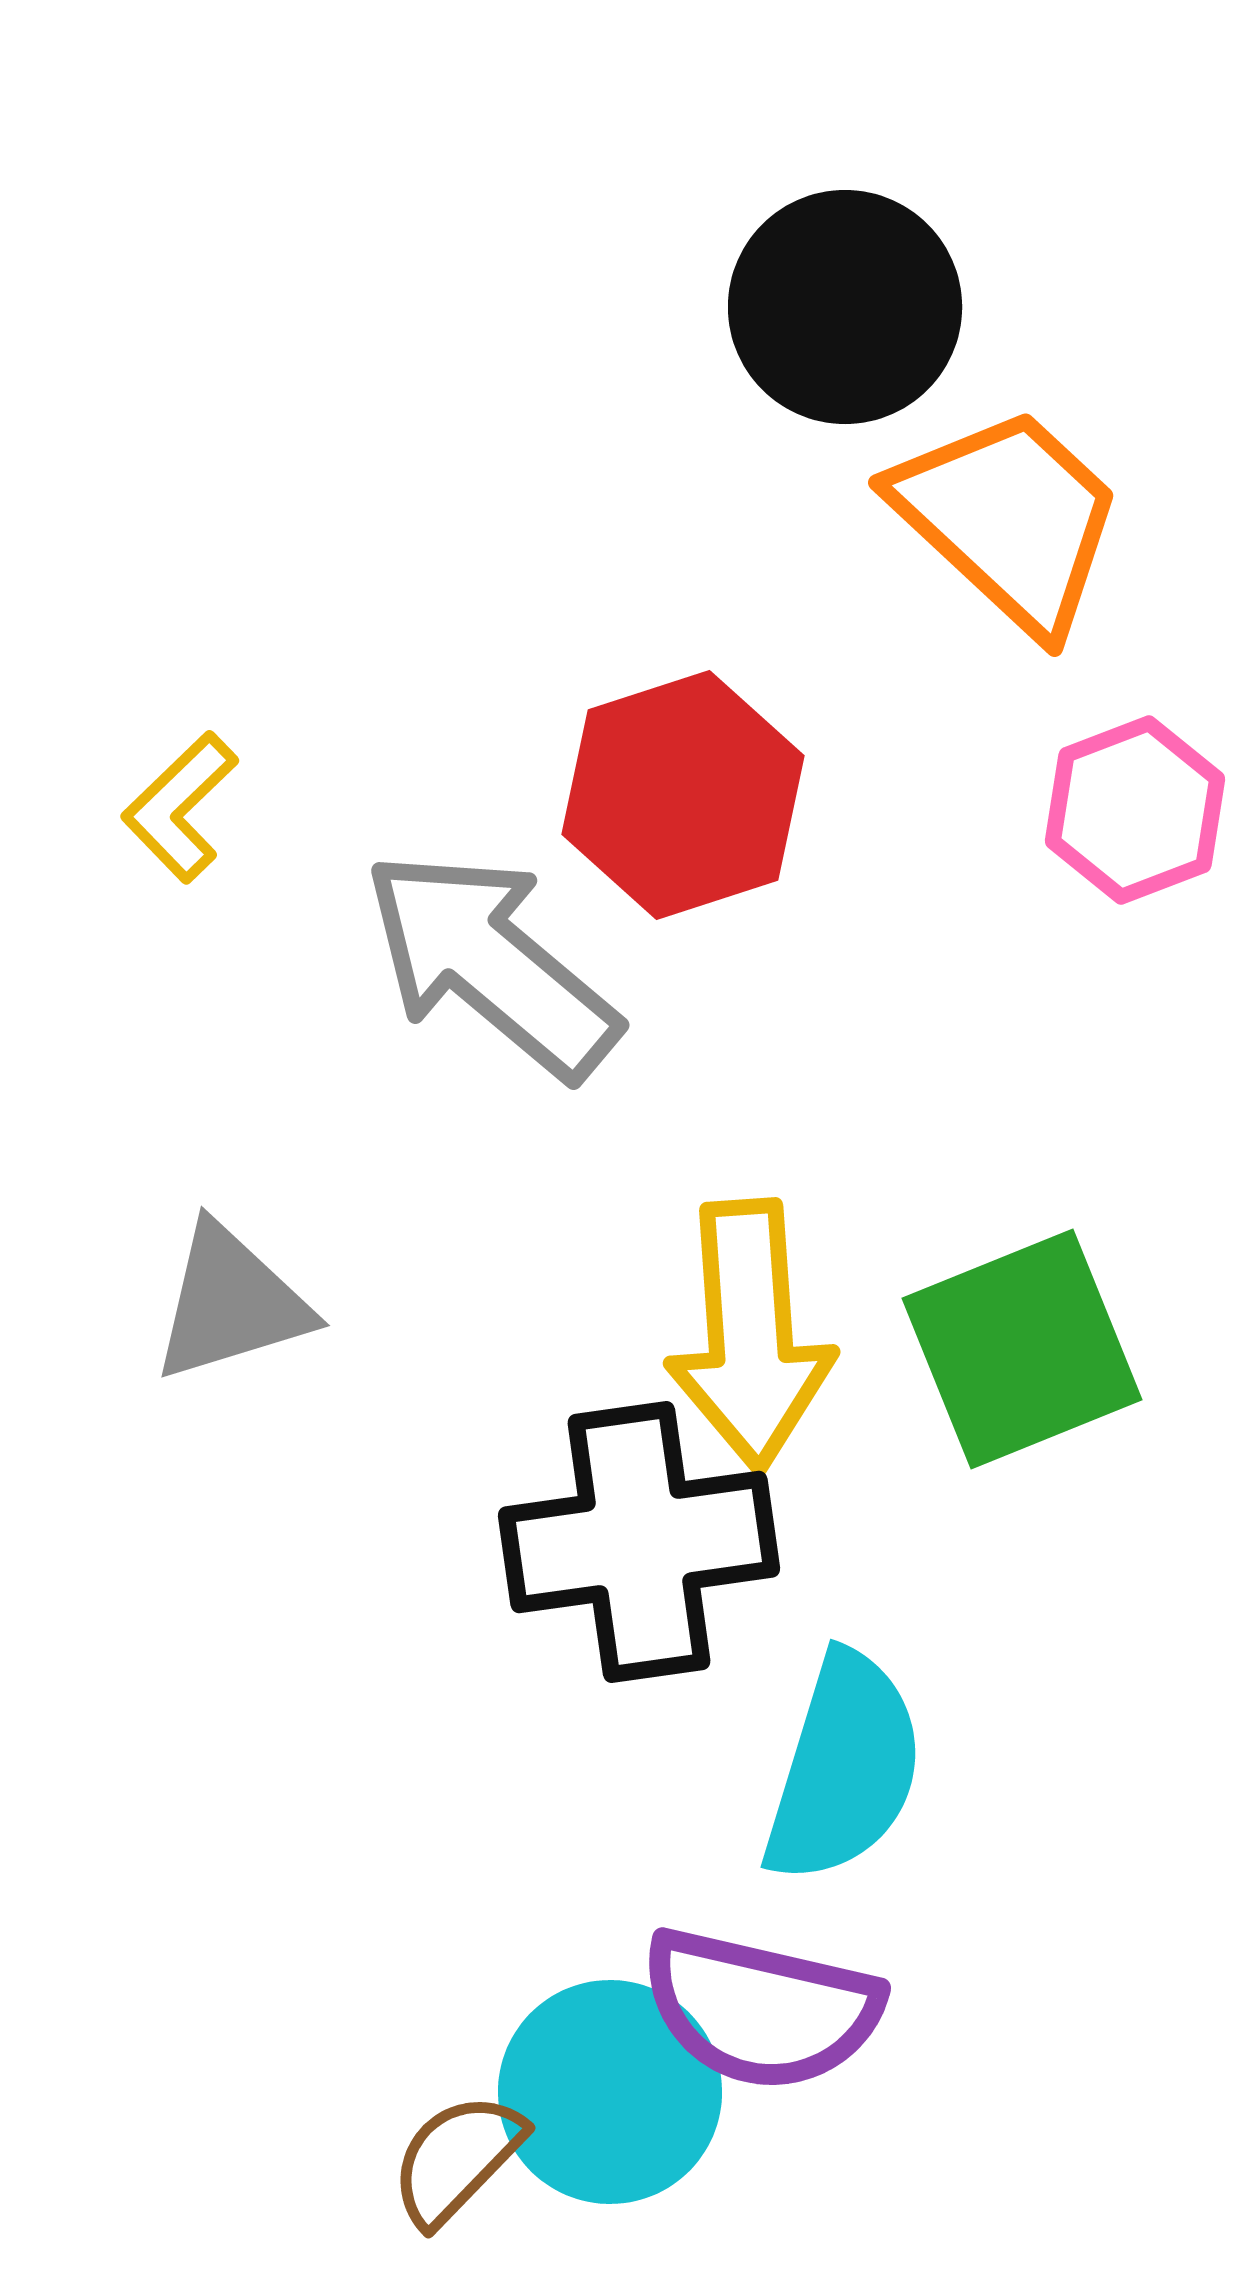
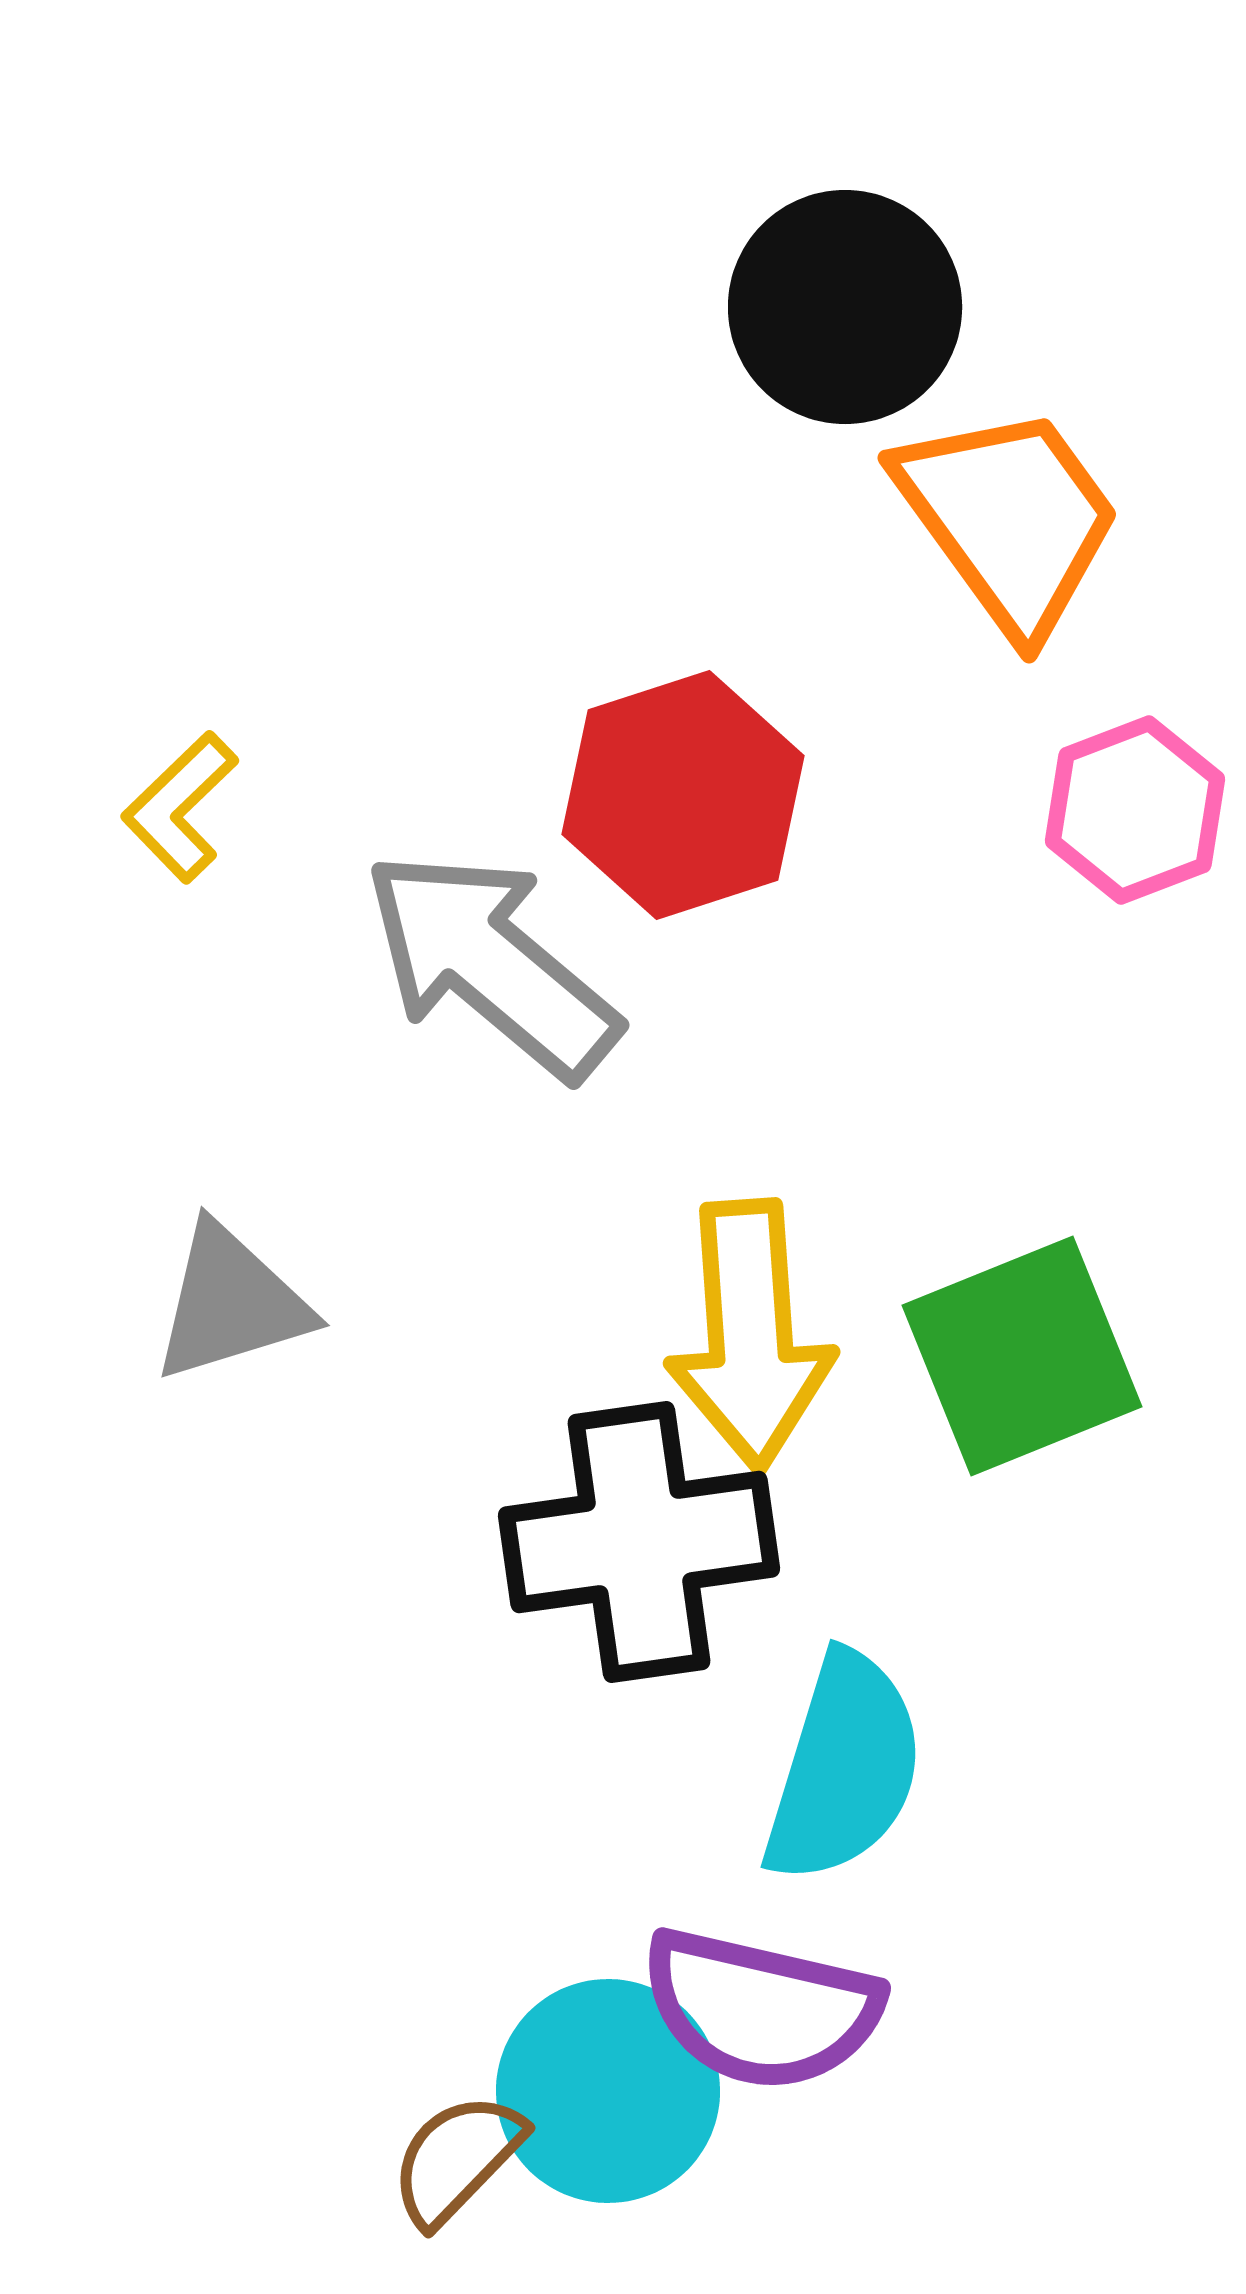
orange trapezoid: rotated 11 degrees clockwise
green square: moved 7 px down
cyan circle: moved 2 px left, 1 px up
